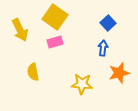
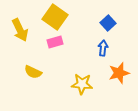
yellow semicircle: rotated 54 degrees counterclockwise
